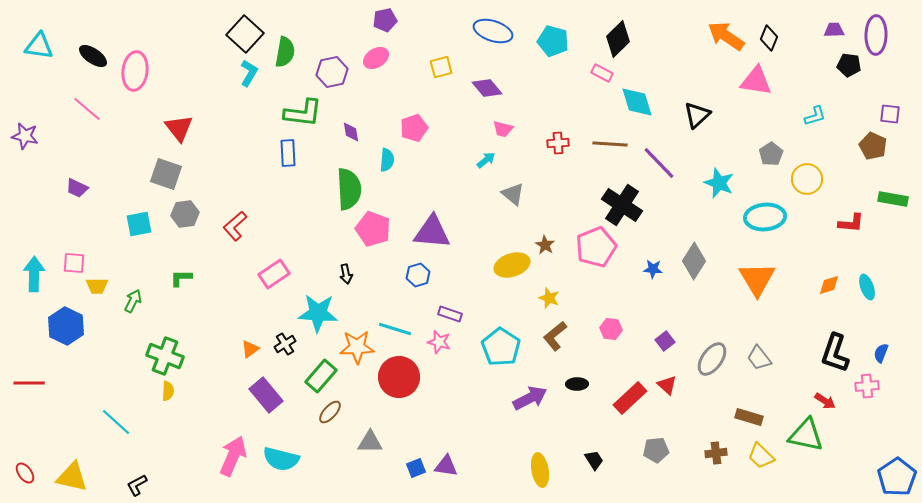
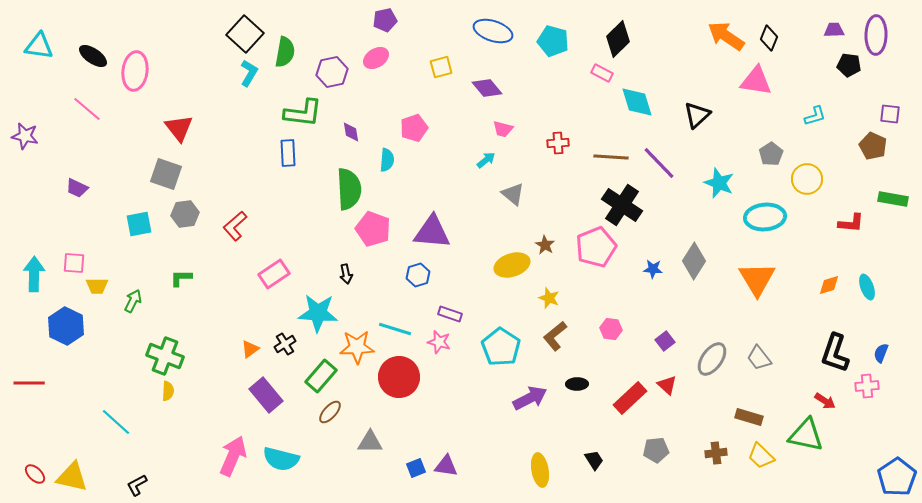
brown line at (610, 144): moved 1 px right, 13 px down
red ellipse at (25, 473): moved 10 px right, 1 px down; rotated 10 degrees counterclockwise
